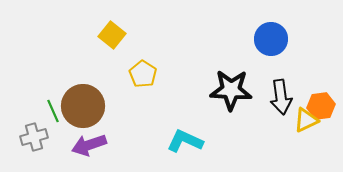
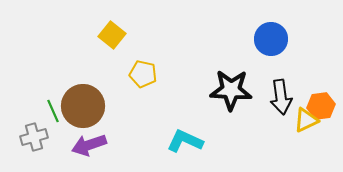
yellow pentagon: rotated 20 degrees counterclockwise
